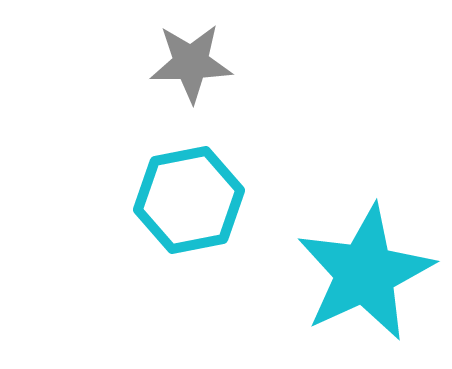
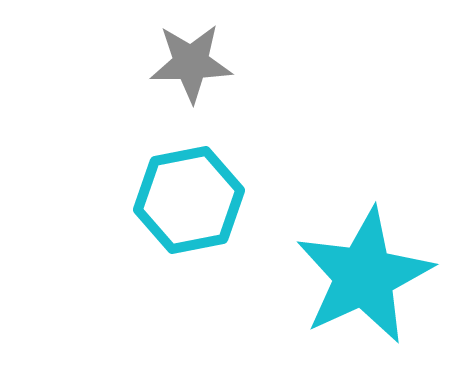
cyan star: moved 1 px left, 3 px down
